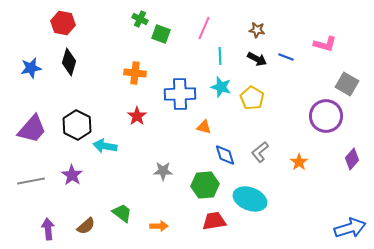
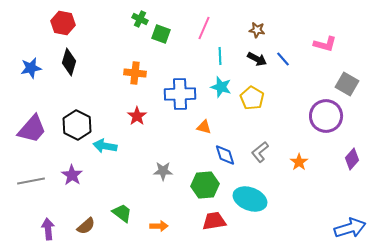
blue line: moved 3 px left, 2 px down; rotated 28 degrees clockwise
